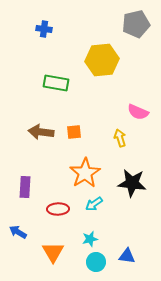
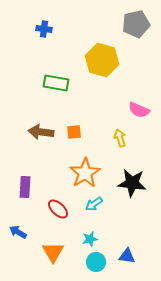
yellow hexagon: rotated 20 degrees clockwise
pink semicircle: moved 1 px right, 2 px up
red ellipse: rotated 45 degrees clockwise
